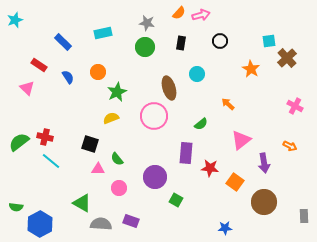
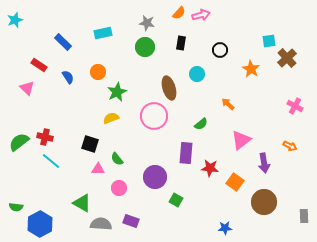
black circle at (220, 41): moved 9 px down
